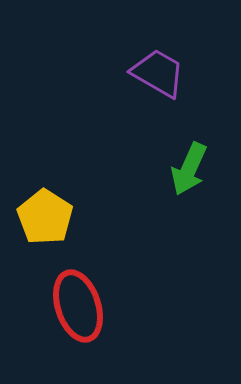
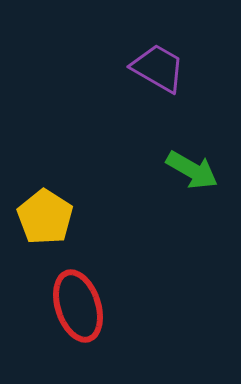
purple trapezoid: moved 5 px up
green arrow: moved 3 px right, 1 px down; rotated 84 degrees counterclockwise
